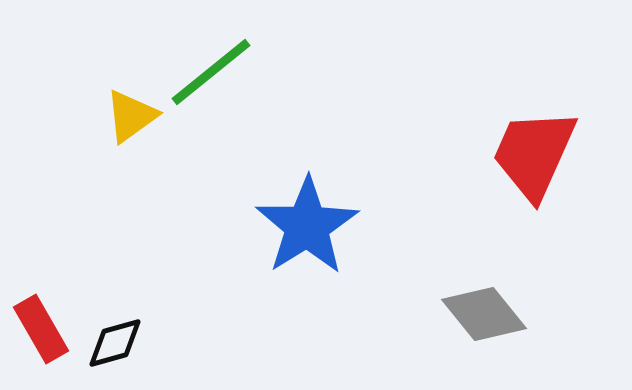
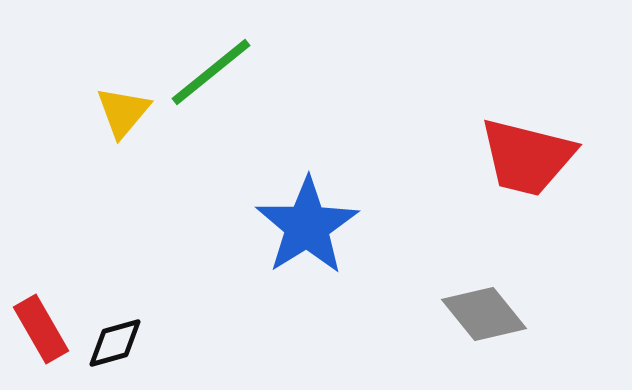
yellow triangle: moved 8 px left, 4 px up; rotated 14 degrees counterclockwise
red trapezoid: moved 7 px left, 3 px down; rotated 100 degrees counterclockwise
